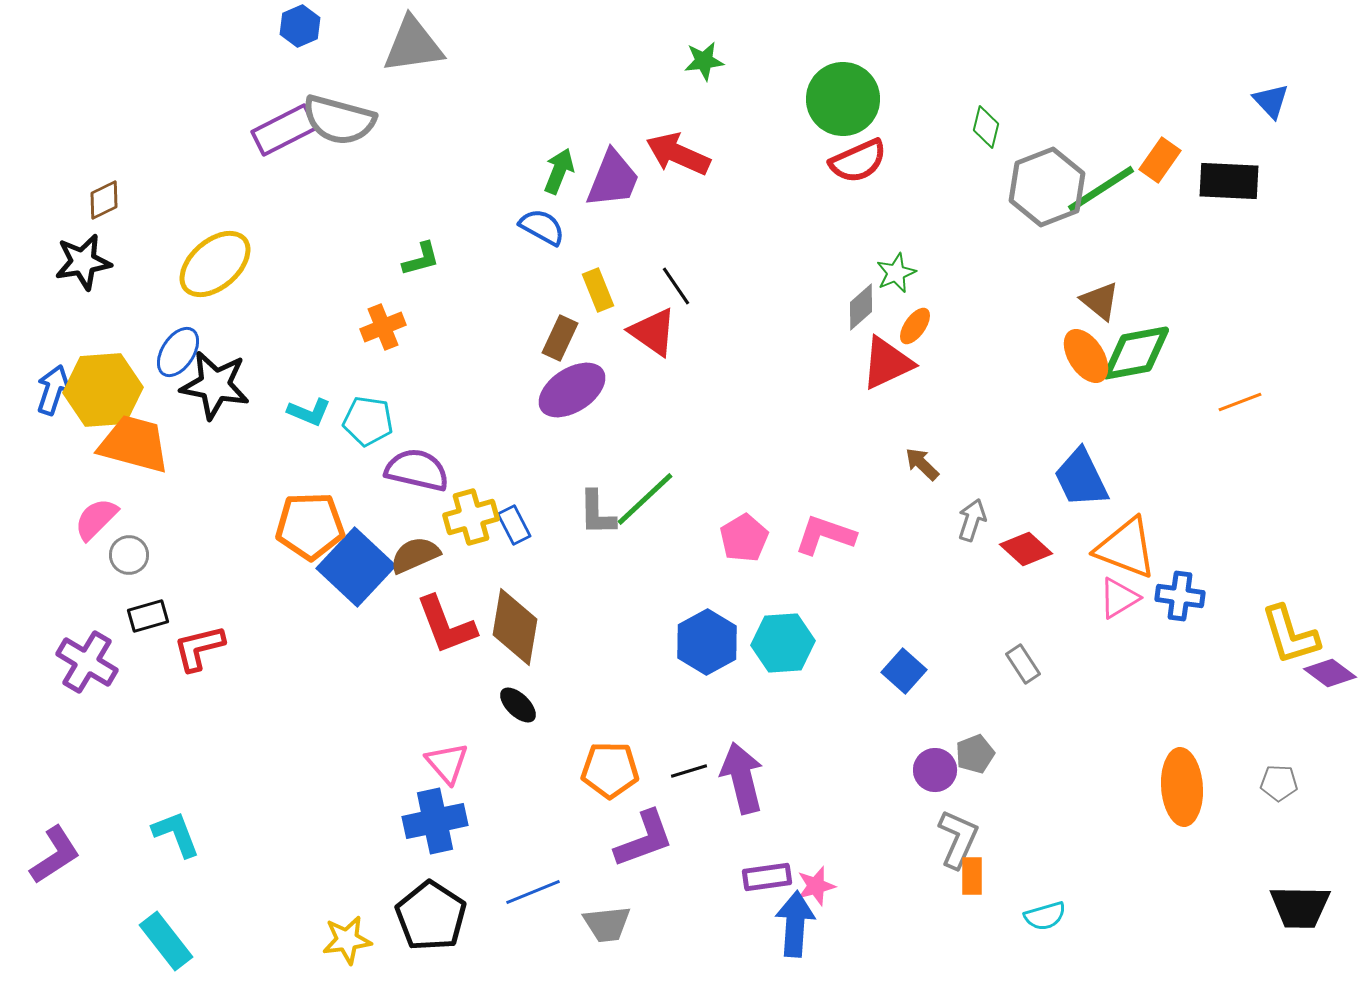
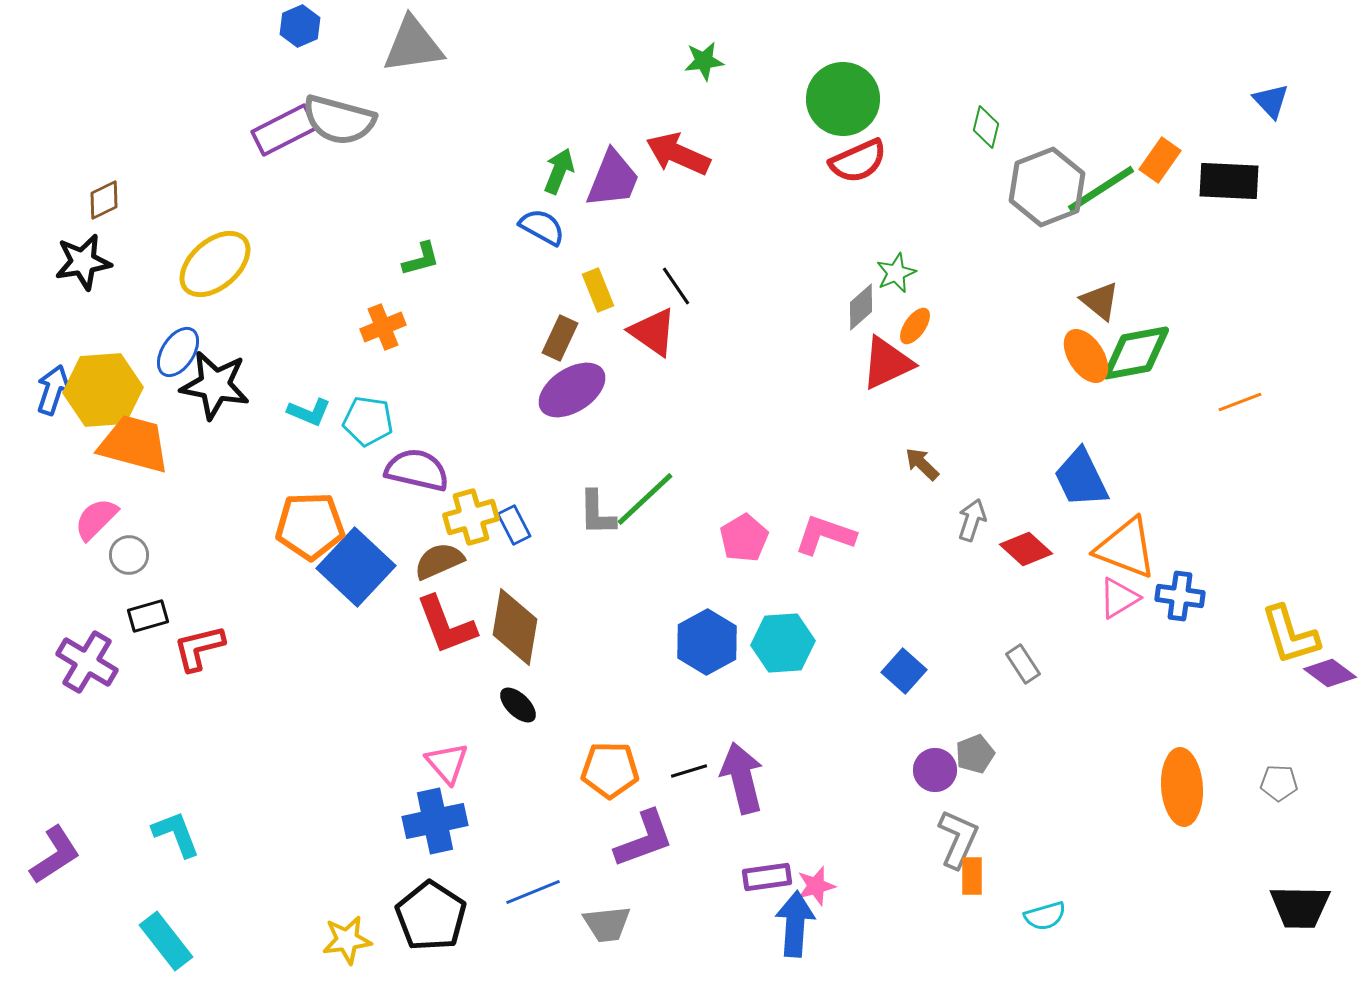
brown semicircle at (415, 555): moved 24 px right, 6 px down
